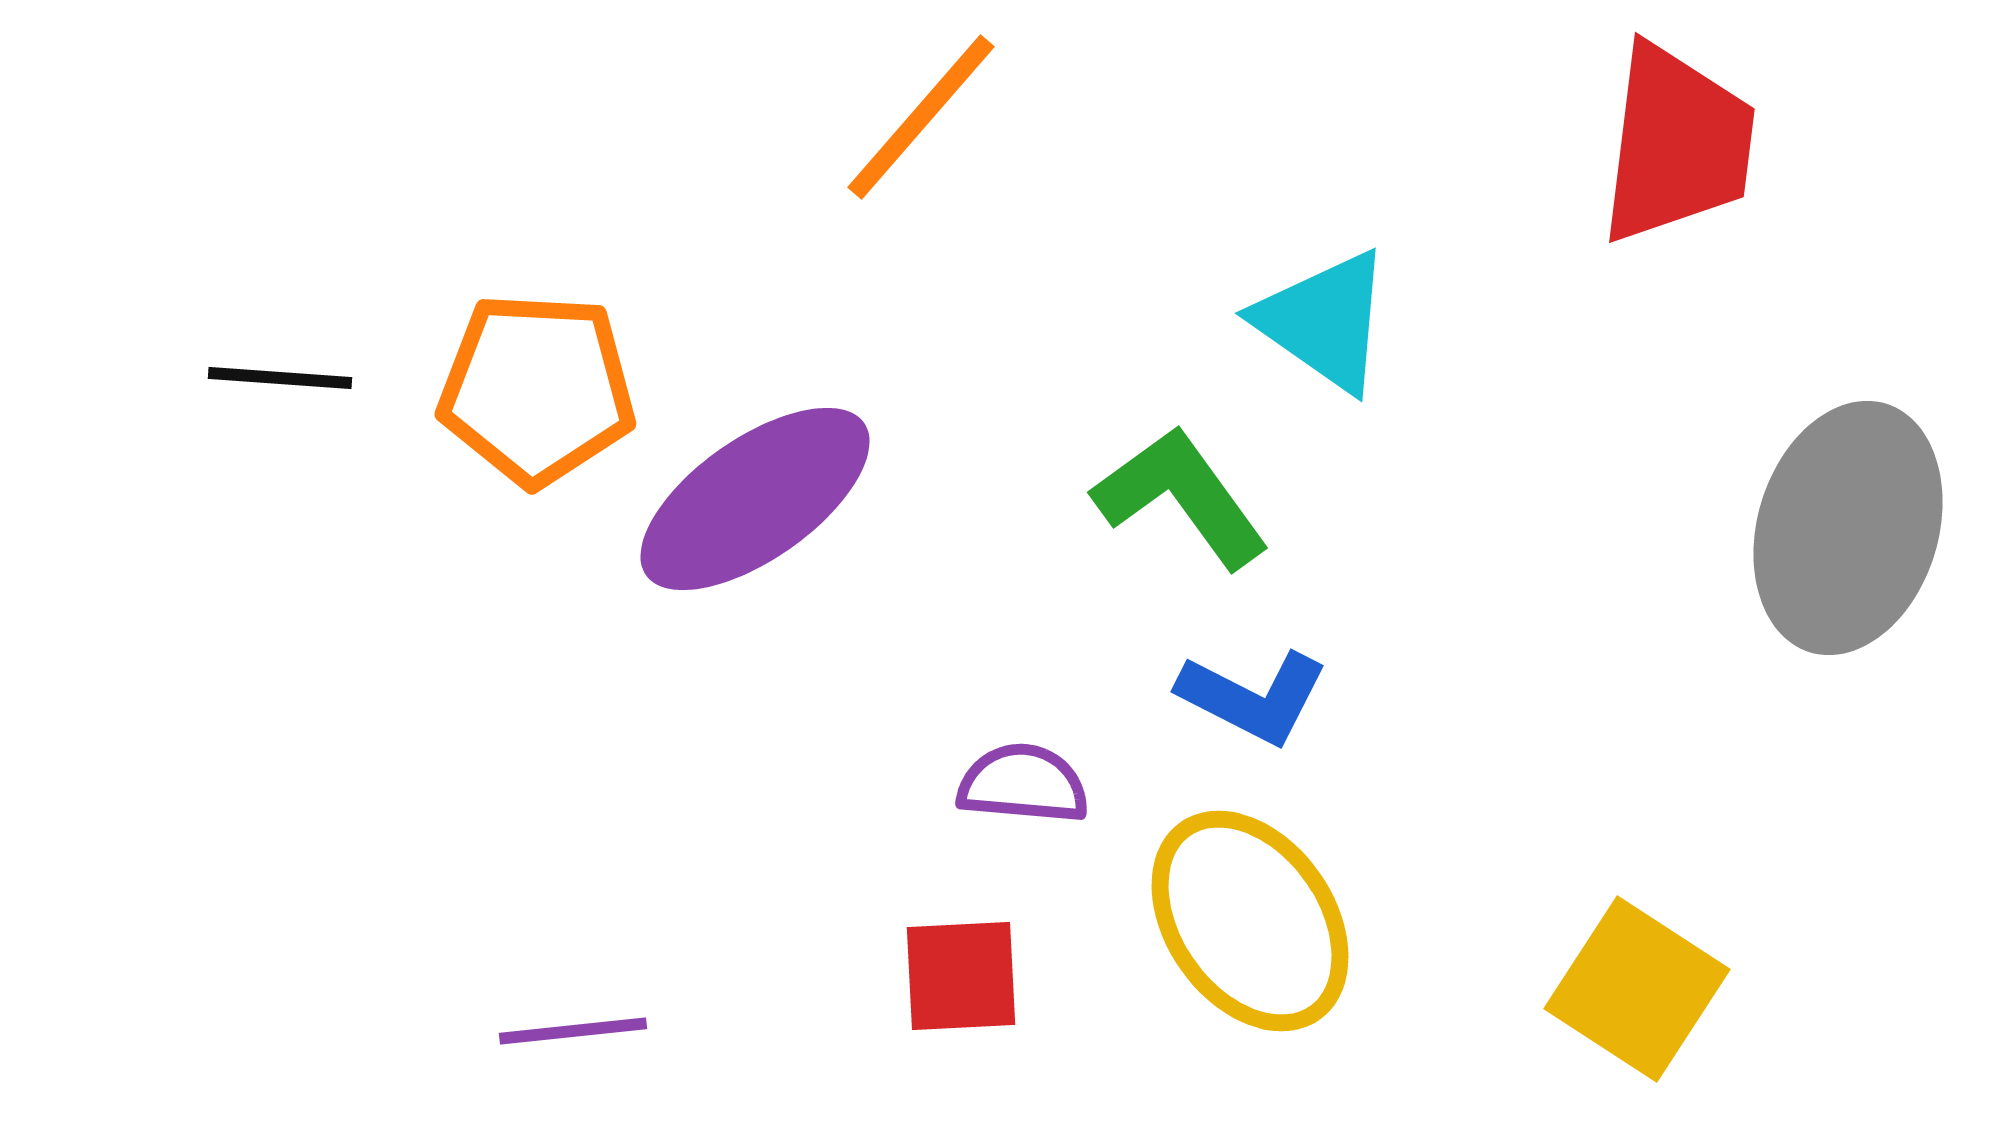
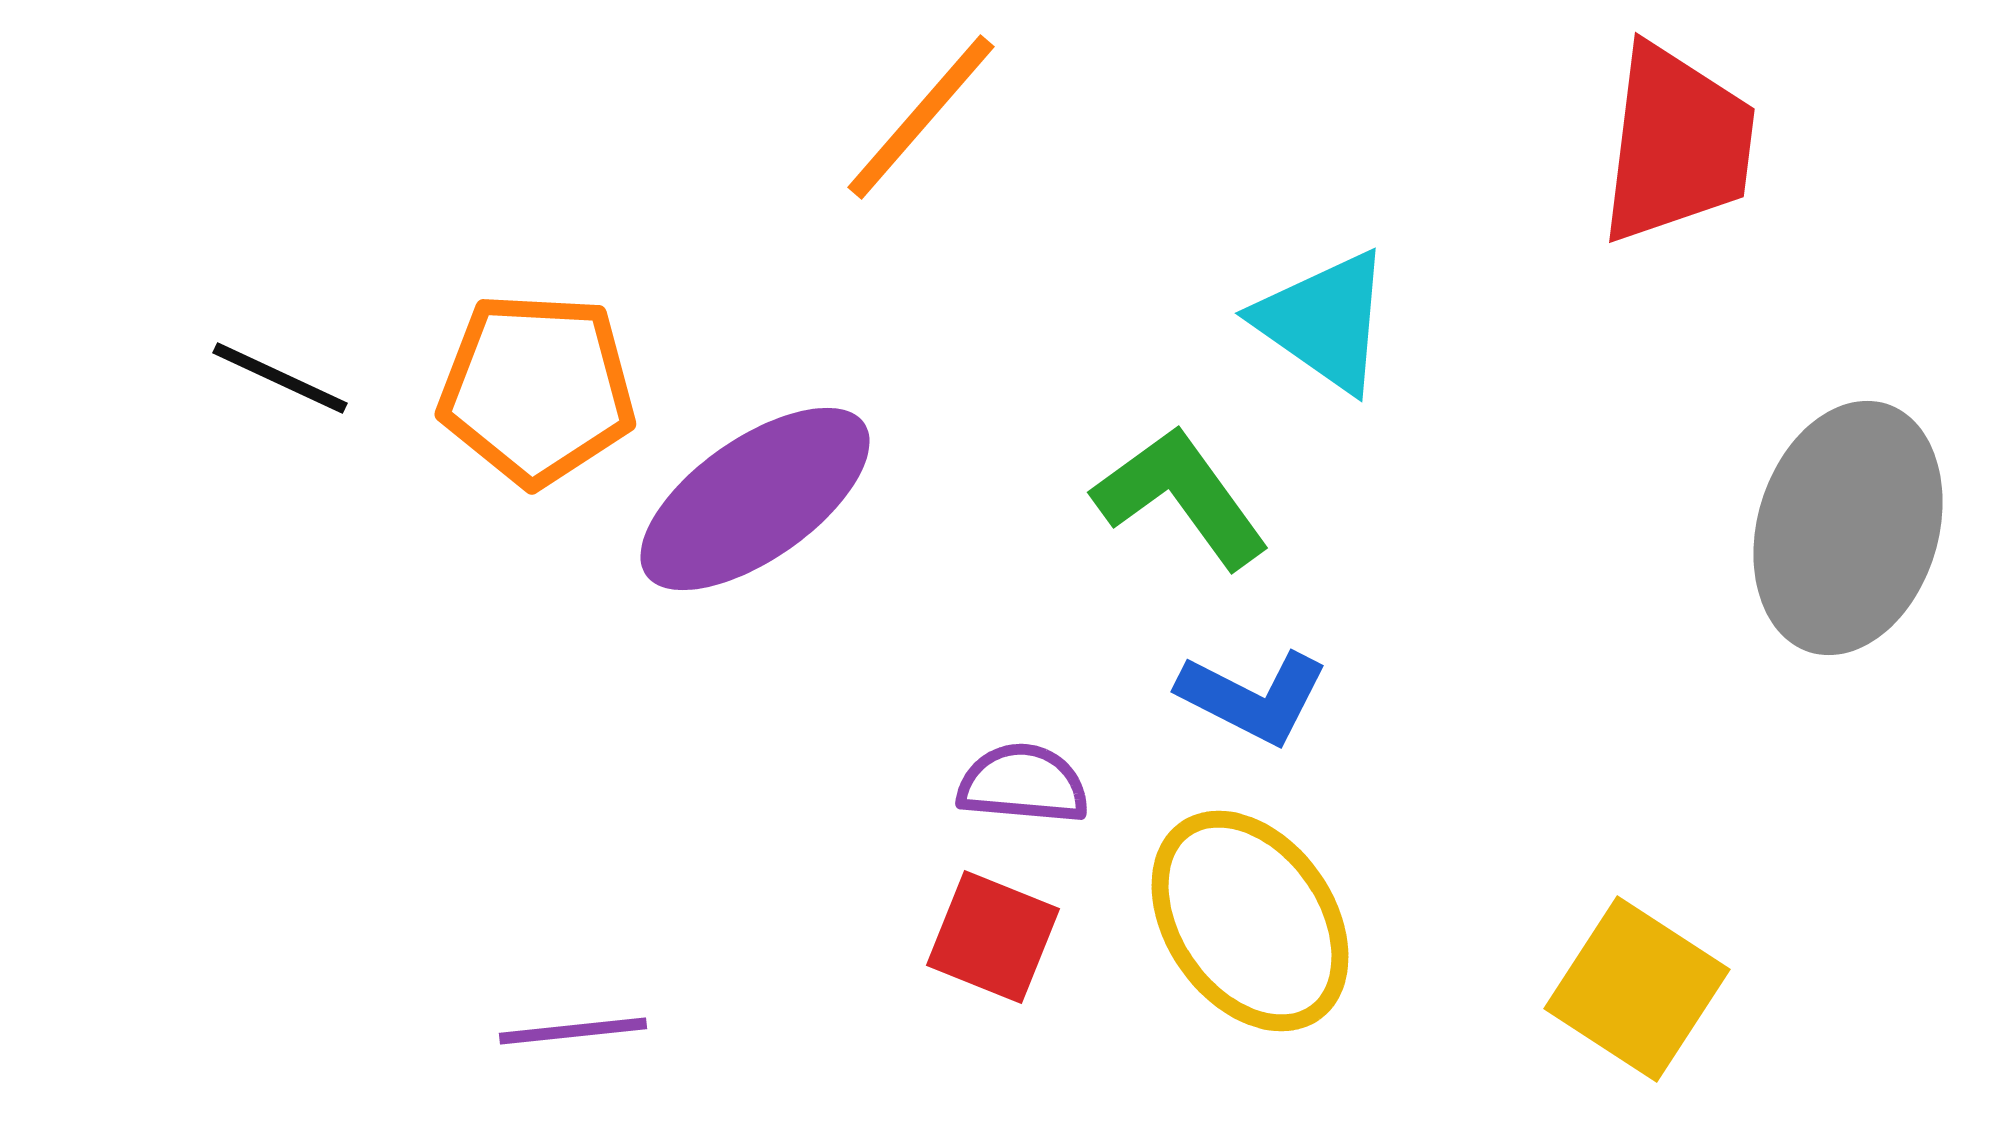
black line: rotated 21 degrees clockwise
red square: moved 32 px right, 39 px up; rotated 25 degrees clockwise
